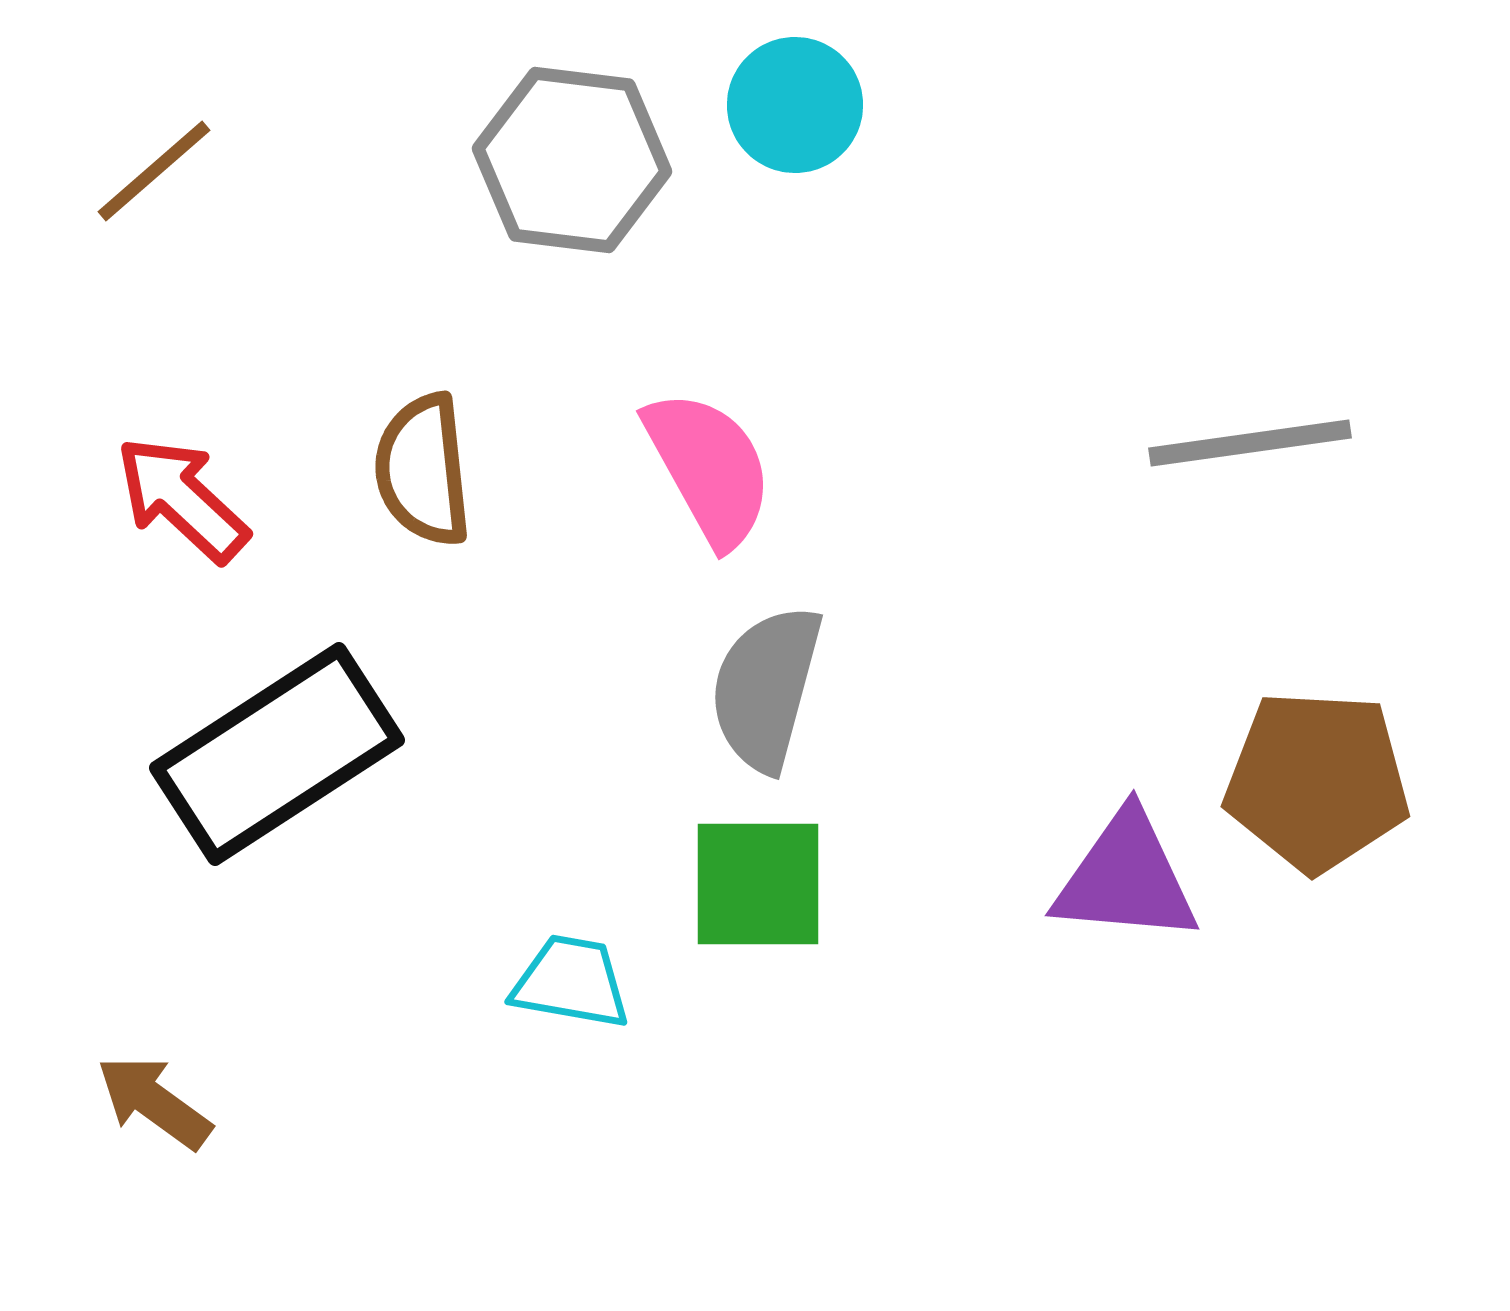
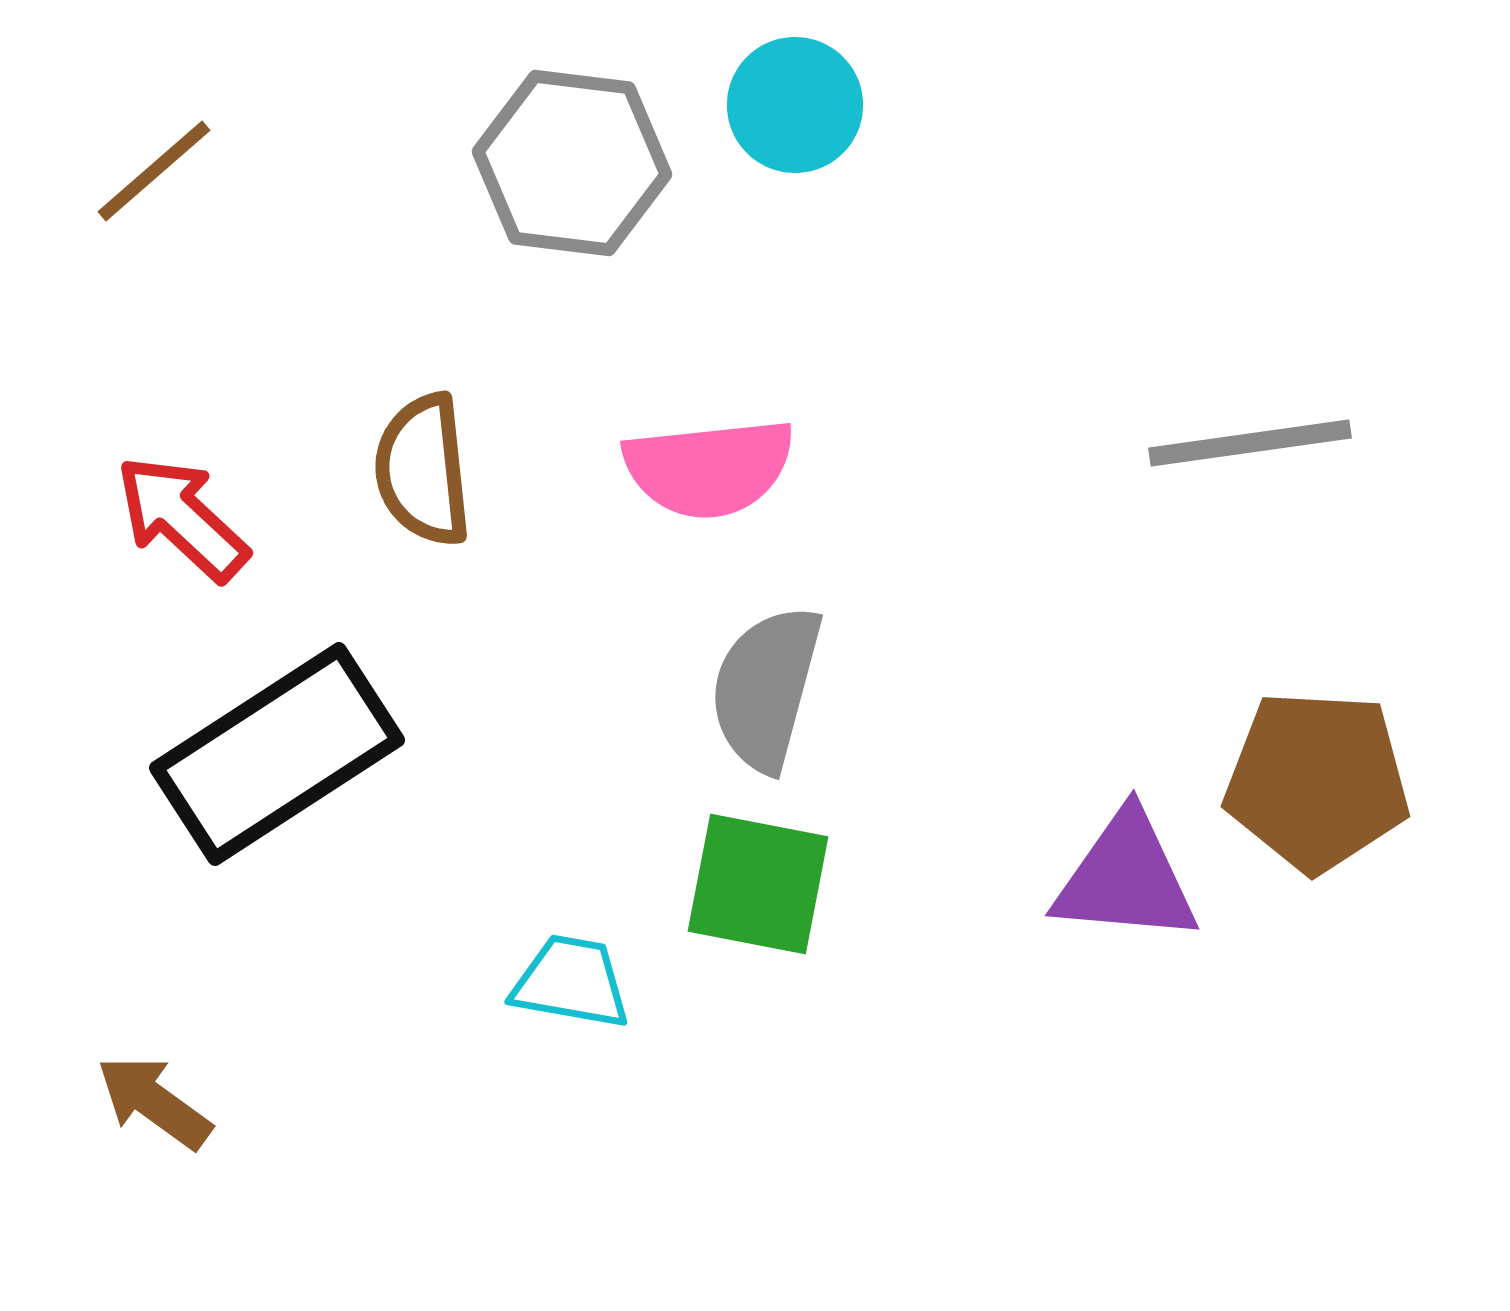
gray hexagon: moved 3 px down
pink semicircle: rotated 113 degrees clockwise
red arrow: moved 19 px down
green square: rotated 11 degrees clockwise
